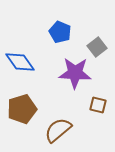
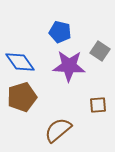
blue pentagon: rotated 10 degrees counterclockwise
gray square: moved 3 px right, 4 px down; rotated 18 degrees counterclockwise
purple star: moved 6 px left, 7 px up
brown square: rotated 18 degrees counterclockwise
brown pentagon: moved 12 px up
